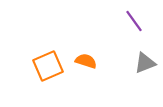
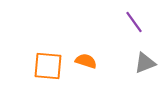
purple line: moved 1 px down
orange square: rotated 28 degrees clockwise
